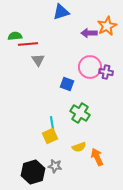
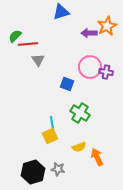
green semicircle: rotated 40 degrees counterclockwise
gray star: moved 3 px right, 3 px down
